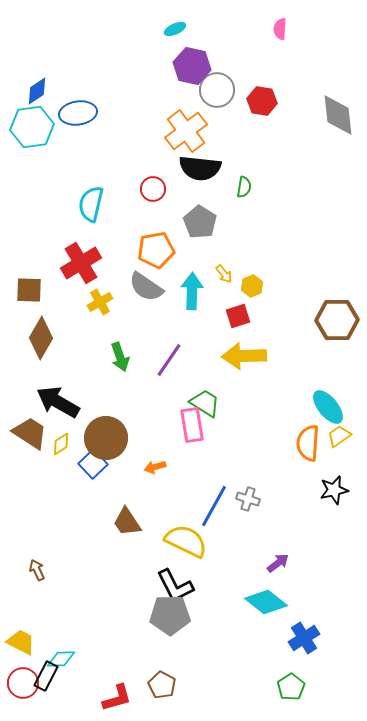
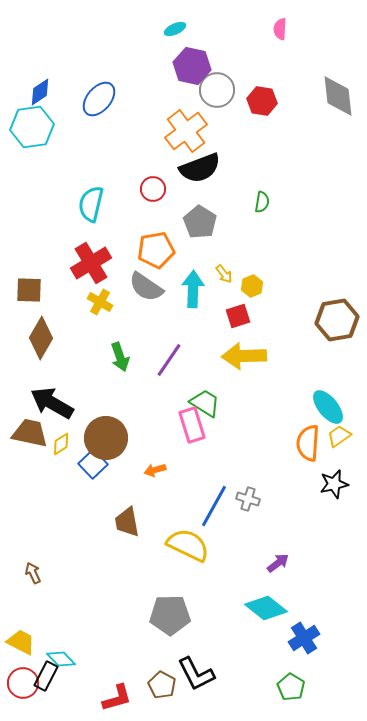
blue diamond at (37, 91): moved 3 px right, 1 px down
blue ellipse at (78, 113): moved 21 px right, 14 px up; rotated 42 degrees counterclockwise
gray diamond at (338, 115): moved 19 px up
black semicircle at (200, 168): rotated 27 degrees counterclockwise
green semicircle at (244, 187): moved 18 px right, 15 px down
red cross at (81, 263): moved 10 px right
cyan arrow at (192, 291): moved 1 px right, 2 px up
yellow cross at (100, 302): rotated 30 degrees counterclockwise
brown hexagon at (337, 320): rotated 9 degrees counterclockwise
black arrow at (58, 402): moved 6 px left, 1 px down
pink rectangle at (192, 425): rotated 8 degrees counterclockwise
brown trapezoid at (30, 433): rotated 21 degrees counterclockwise
orange arrow at (155, 467): moved 3 px down
black star at (334, 490): moved 6 px up
brown trapezoid at (127, 522): rotated 24 degrees clockwise
yellow semicircle at (186, 541): moved 2 px right, 4 px down
brown arrow at (37, 570): moved 4 px left, 3 px down
black L-shape at (175, 586): moved 21 px right, 88 px down
cyan diamond at (266, 602): moved 6 px down
cyan diamond at (61, 659): rotated 48 degrees clockwise
green pentagon at (291, 687): rotated 8 degrees counterclockwise
